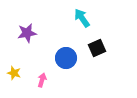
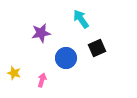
cyan arrow: moved 1 px left, 1 px down
purple star: moved 14 px right
